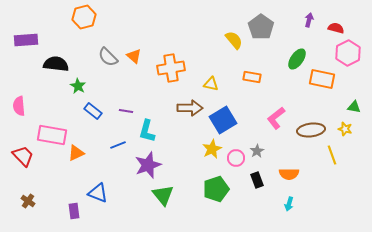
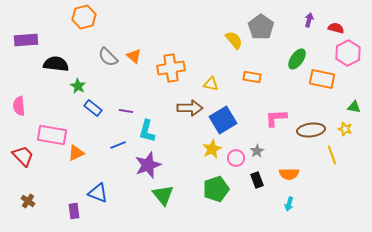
blue rectangle at (93, 111): moved 3 px up
pink L-shape at (276, 118): rotated 35 degrees clockwise
